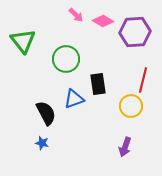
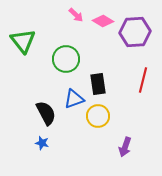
yellow circle: moved 33 px left, 10 px down
